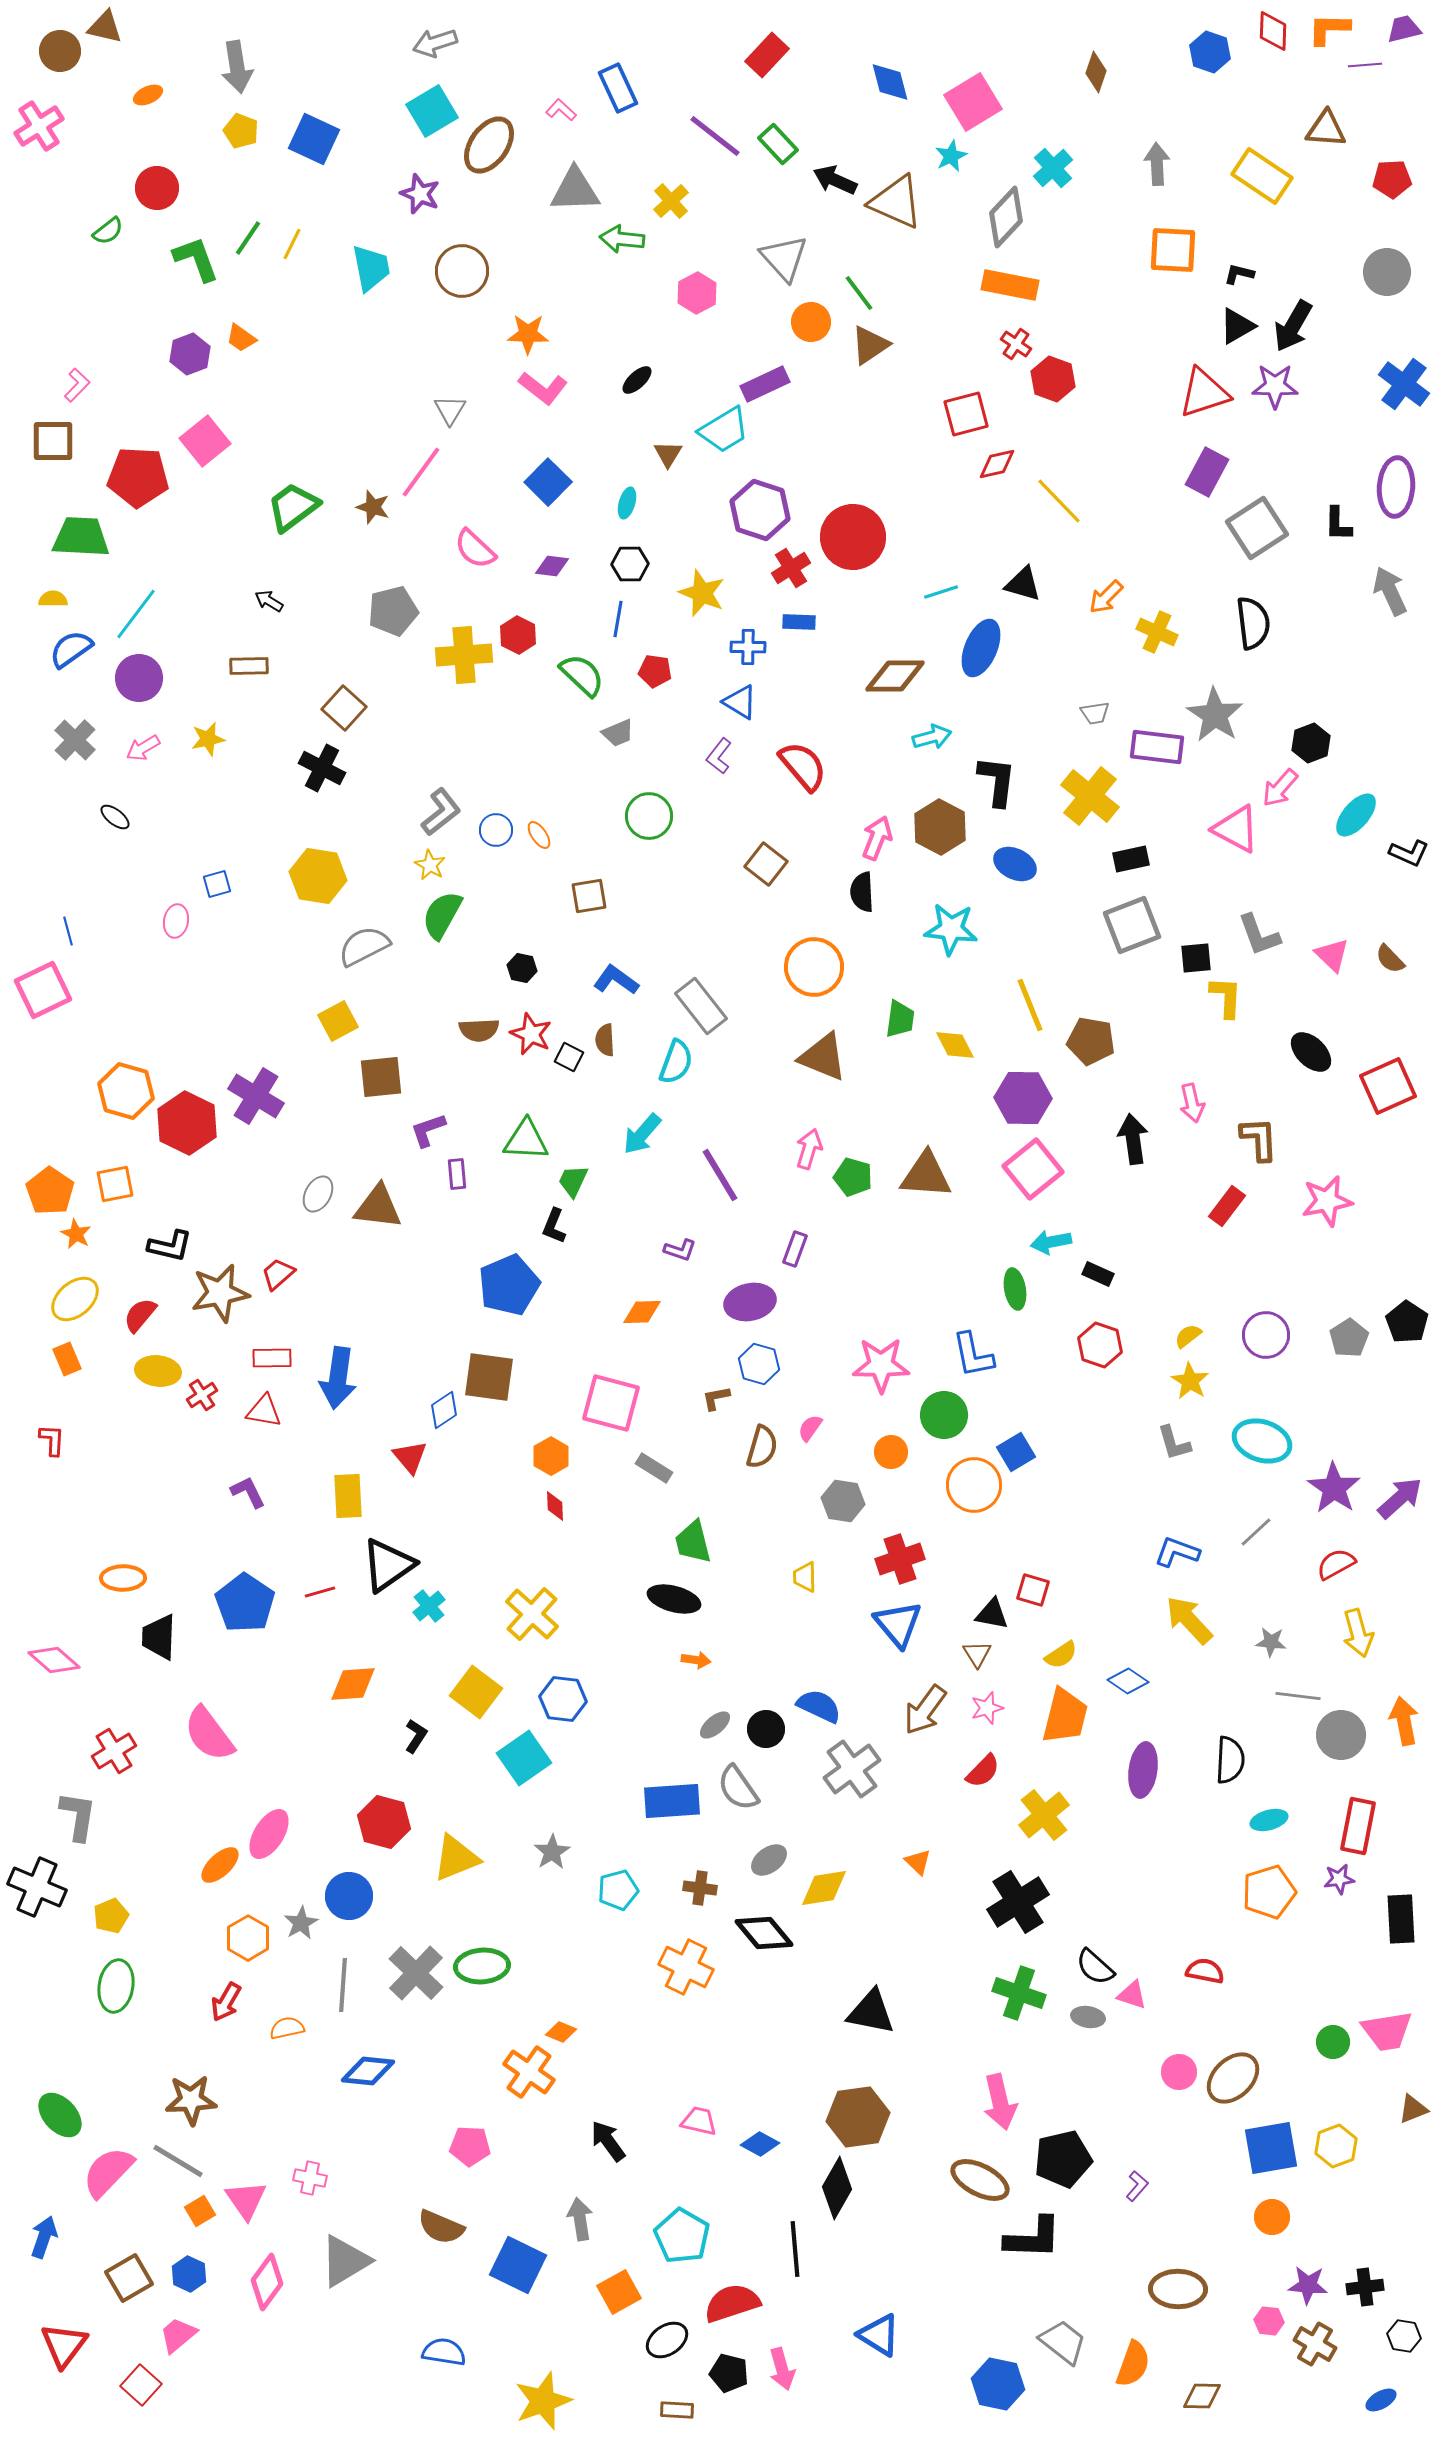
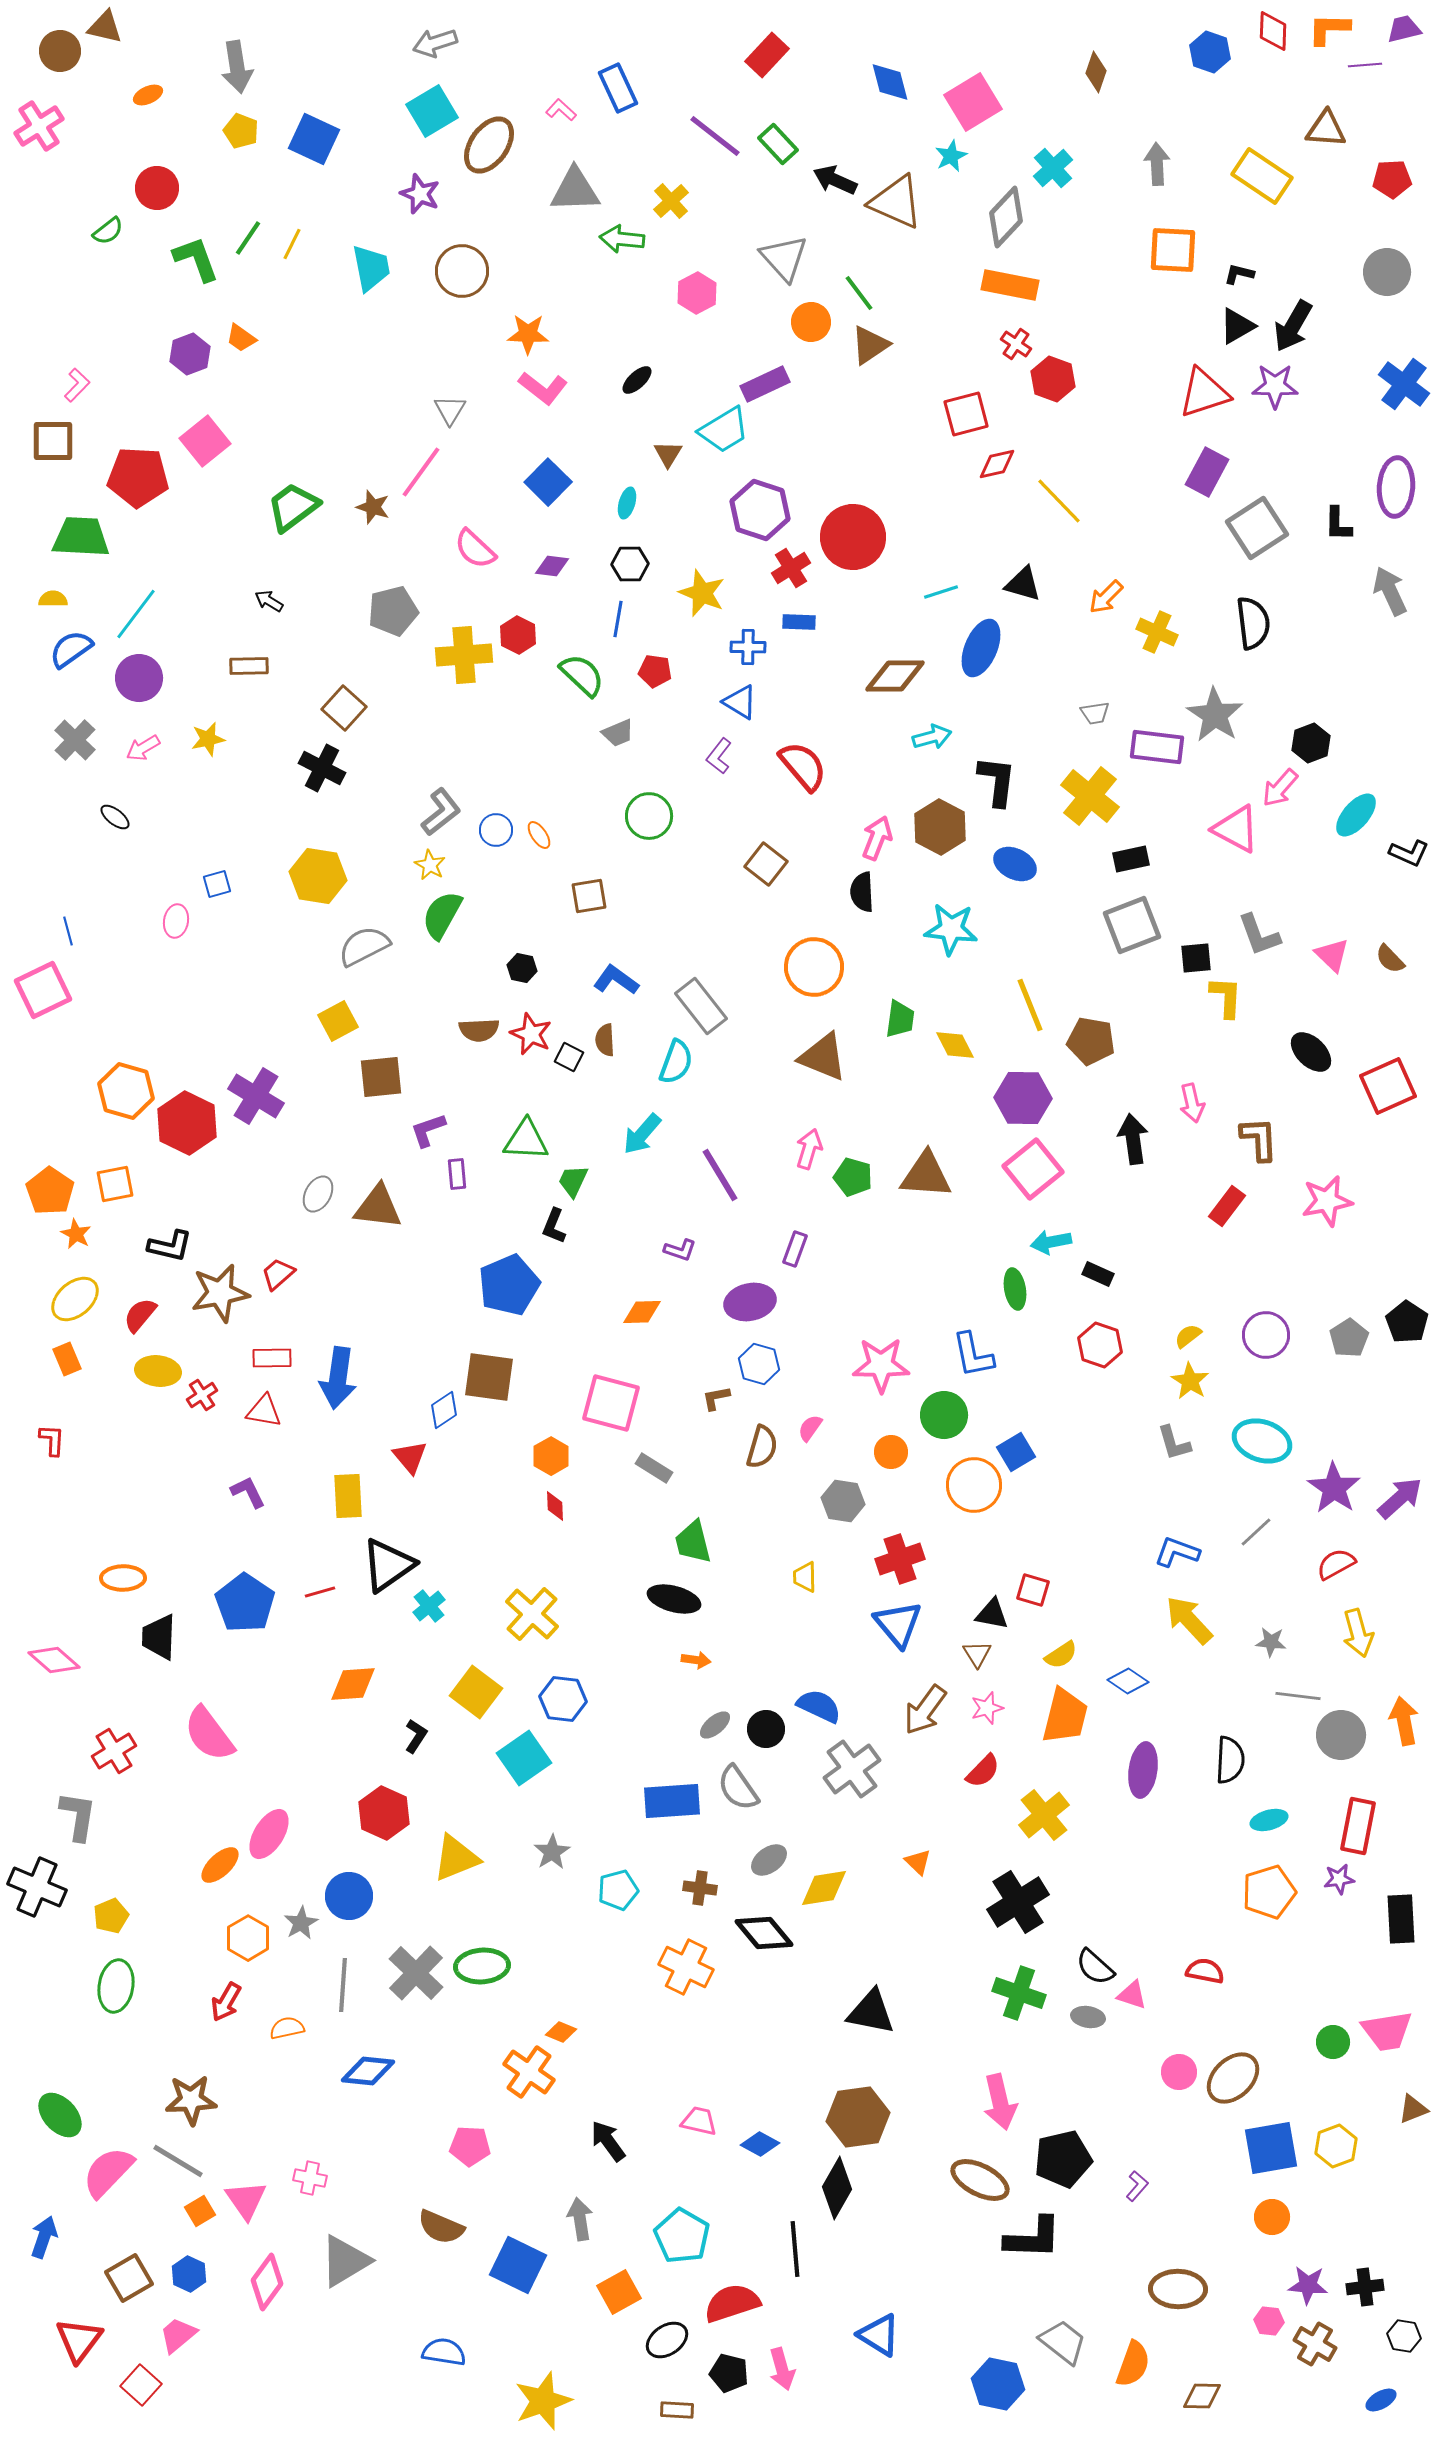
red hexagon at (384, 1822): moved 9 px up; rotated 9 degrees clockwise
red triangle at (64, 2345): moved 15 px right, 5 px up
